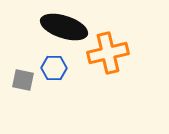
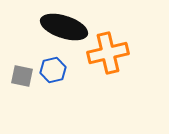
blue hexagon: moved 1 px left, 2 px down; rotated 15 degrees counterclockwise
gray square: moved 1 px left, 4 px up
